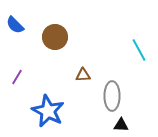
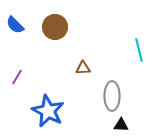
brown circle: moved 10 px up
cyan line: rotated 15 degrees clockwise
brown triangle: moved 7 px up
